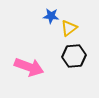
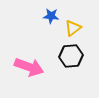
yellow triangle: moved 4 px right
black hexagon: moved 3 px left
